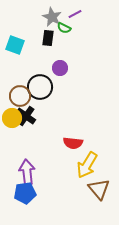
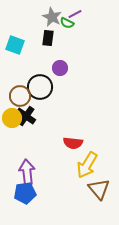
green semicircle: moved 3 px right, 5 px up
